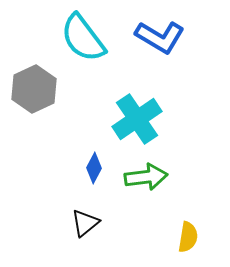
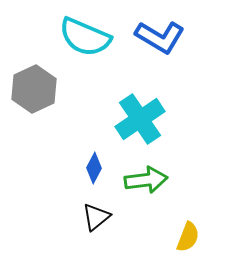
cyan semicircle: moved 2 px right, 1 px up; rotated 30 degrees counterclockwise
cyan cross: moved 3 px right
green arrow: moved 3 px down
black triangle: moved 11 px right, 6 px up
yellow semicircle: rotated 12 degrees clockwise
